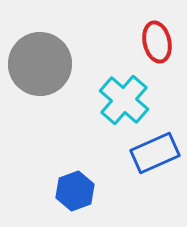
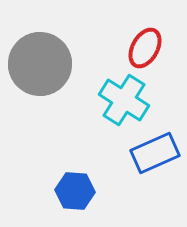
red ellipse: moved 12 px left, 6 px down; rotated 42 degrees clockwise
cyan cross: rotated 9 degrees counterclockwise
blue hexagon: rotated 24 degrees clockwise
